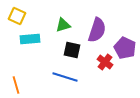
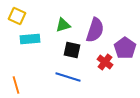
purple semicircle: moved 2 px left
purple pentagon: rotated 10 degrees clockwise
blue line: moved 3 px right
